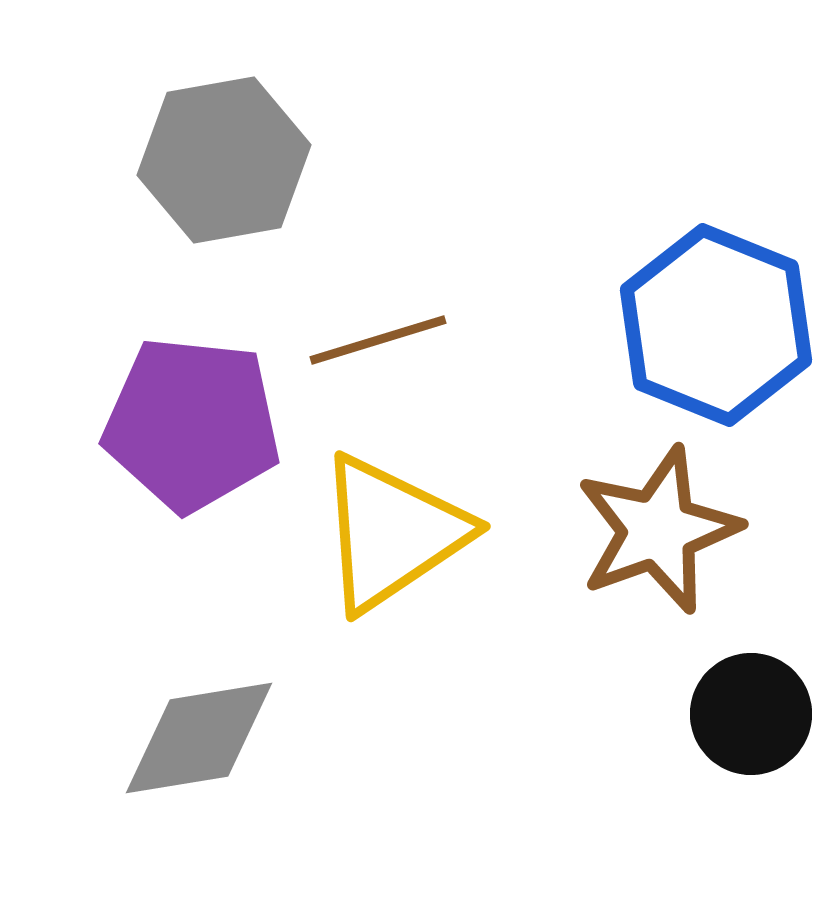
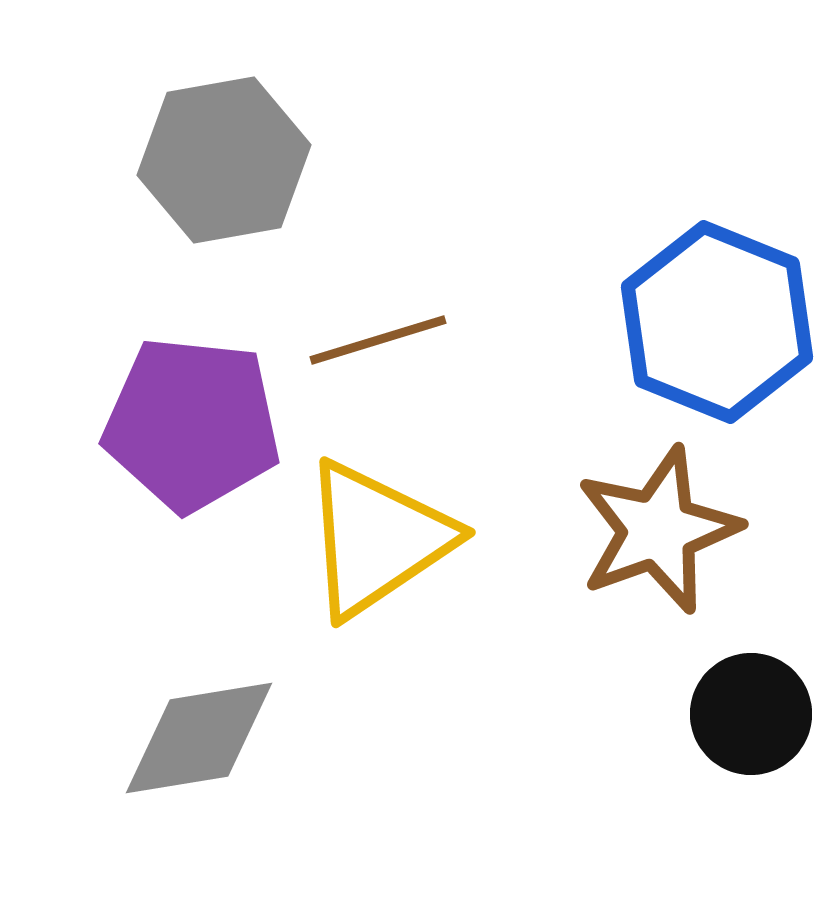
blue hexagon: moved 1 px right, 3 px up
yellow triangle: moved 15 px left, 6 px down
